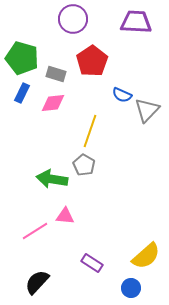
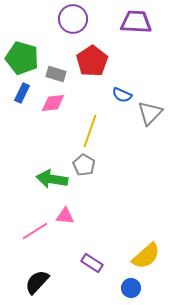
gray triangle: moved 3 px right, 3 px down
